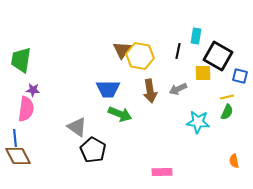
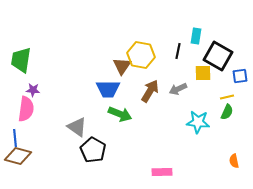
brown triangle: moved 16 px down
yellow hexagon: moved 1 px right, 1 px up
blue square: rotated 21 degrees counterclockwise
brown arrow: rotated 140 degrees counterclockwise
brown diamond: rotated 48 degrees counterclockwise
